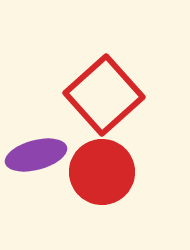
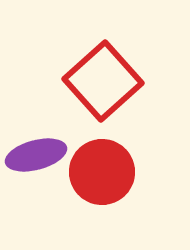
red square: moved 1 px left, 14 px up
